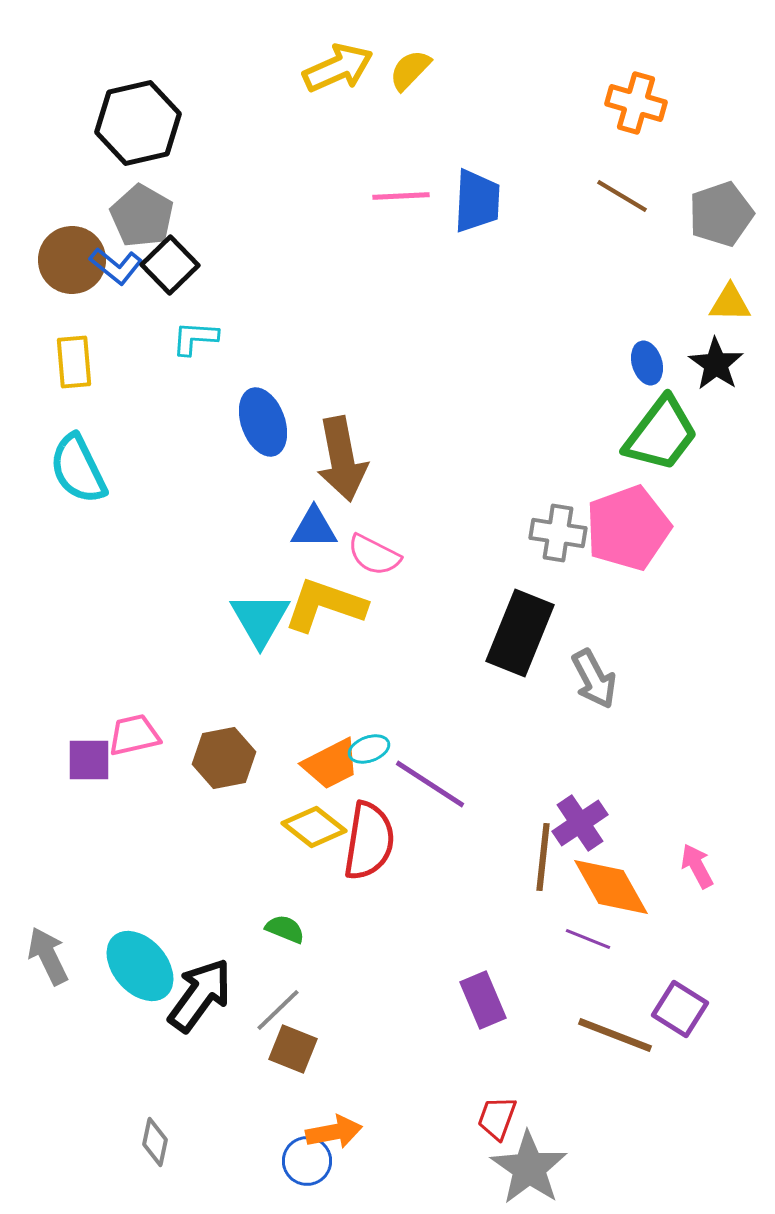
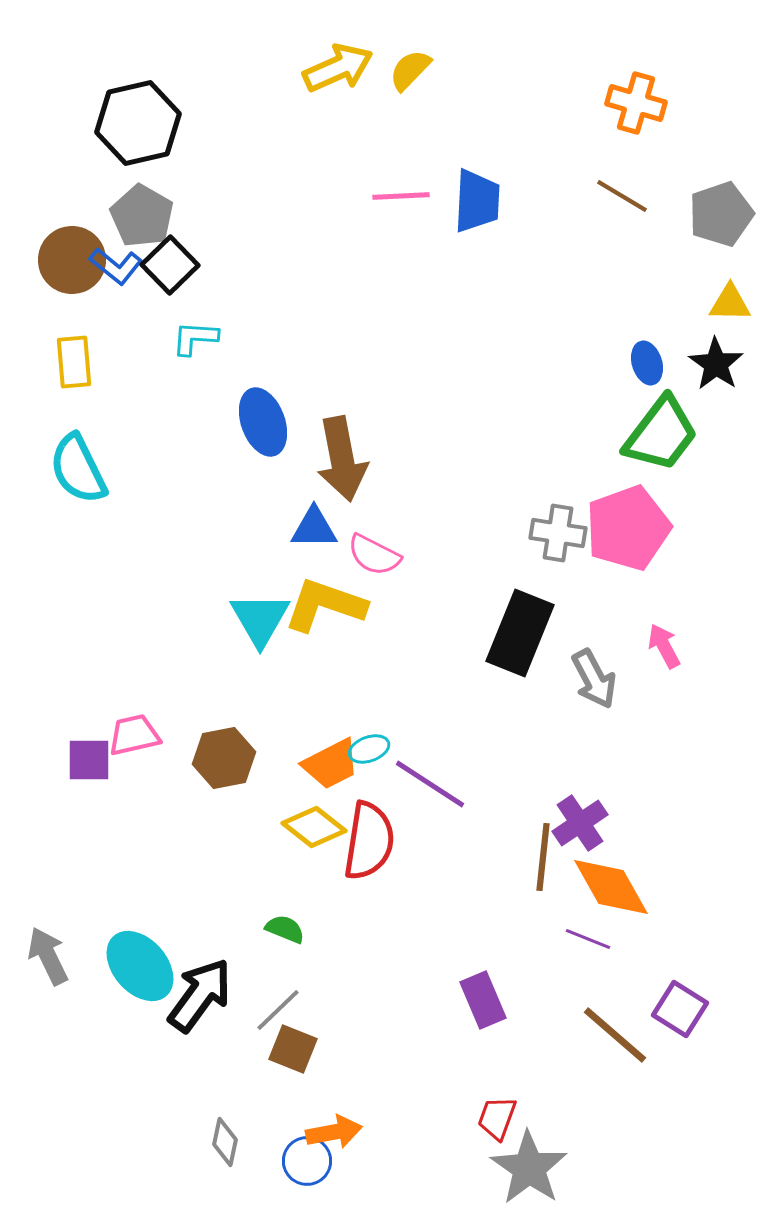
pink arrow at (697, 866): moved 33 px left, 220 px up
brown line at (615, 1035): rotated 20 degrees clockwise
gray diamond at (155, 1142): moved 70 px right
